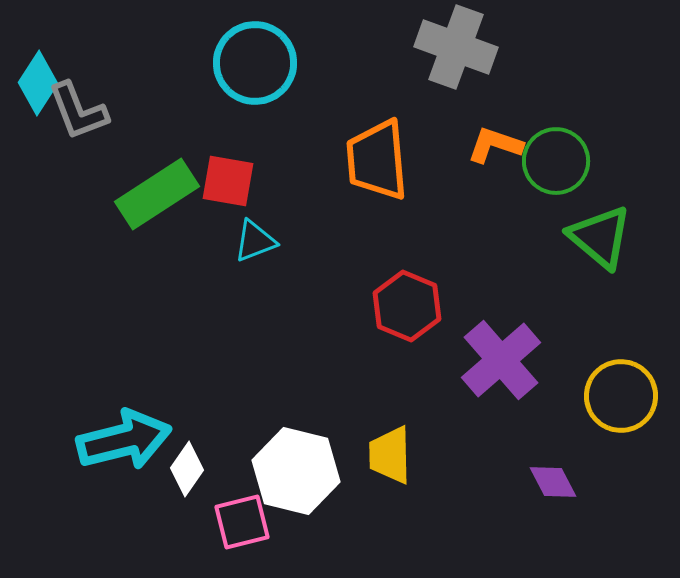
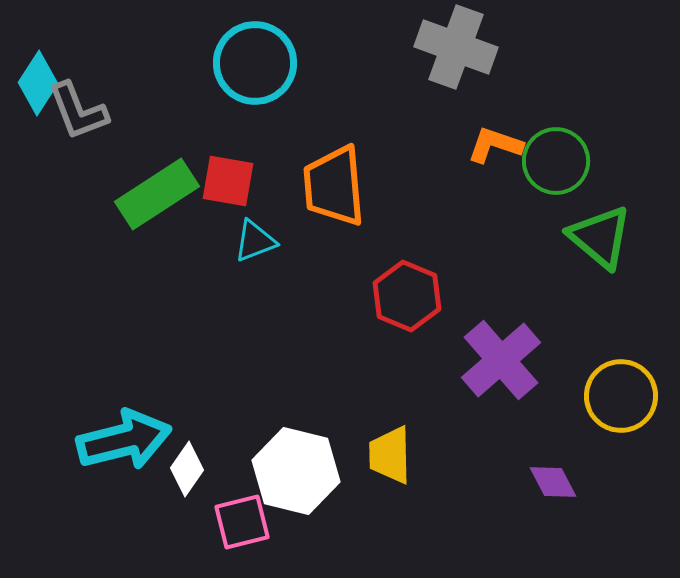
orange trapezoid: moved 43 px left, 26 px down
red hexagon: moved 10 px up
